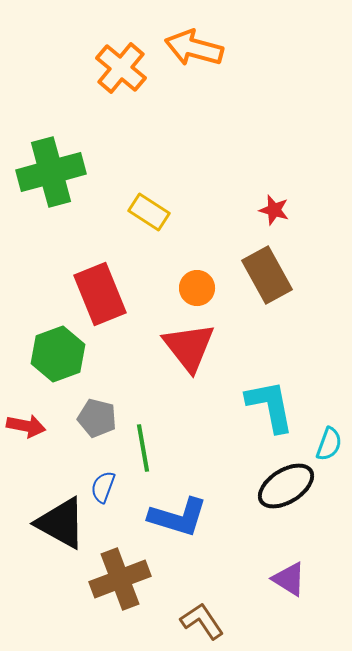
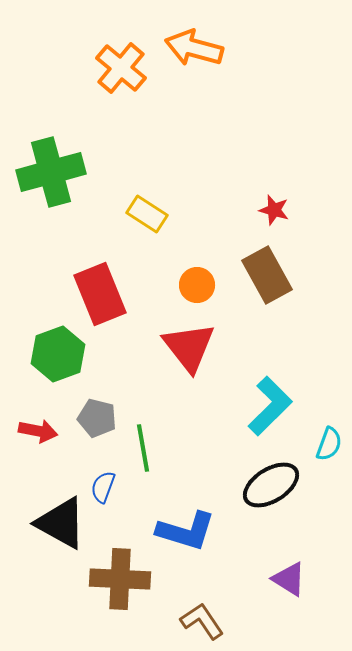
yellow rectangle: moved 2 px left, 2 px down
orange circle: moved 3 px up
cyan L-shape: rotated 56 degrees clockwise
red arrow: moved 12 px right, 5 px down
black ellipse: moved 15 px left, 1 px up
blue L-shape: moved 8 px right, 14 px down
brown cross: rotated 24 degrees clockwise
